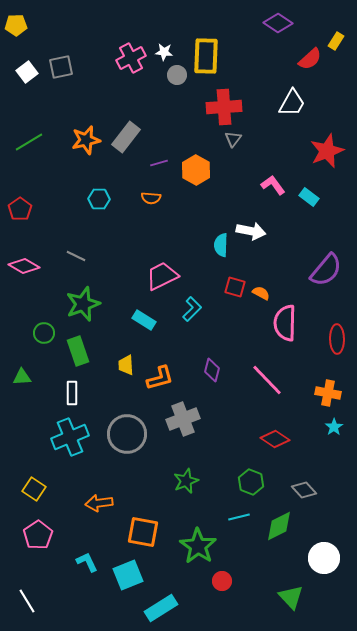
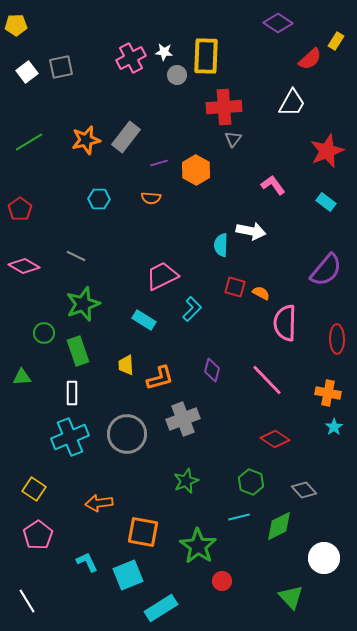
cyan rectangle at (309, 197): moved 17 px right, 5 px down
